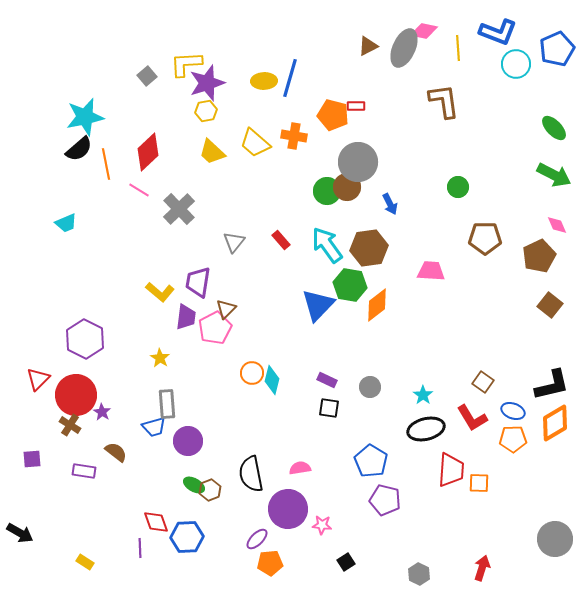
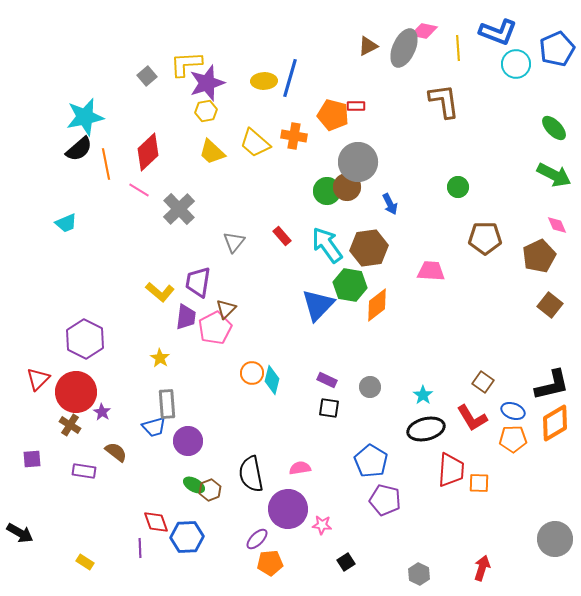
red rectangle at (281, 240): moved 1 px right, 4 px up
red circle at (76, 395): moved 3 px up
